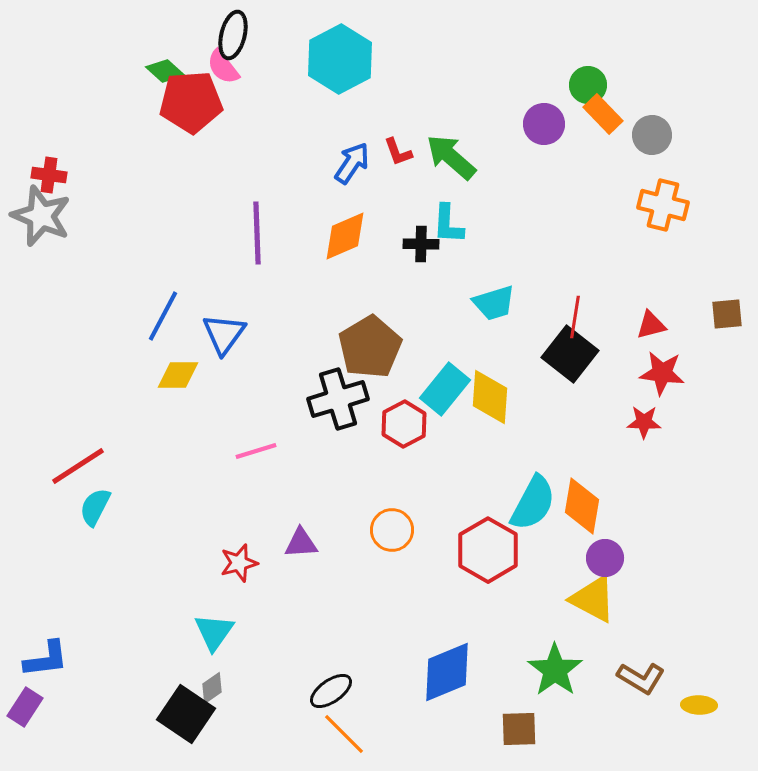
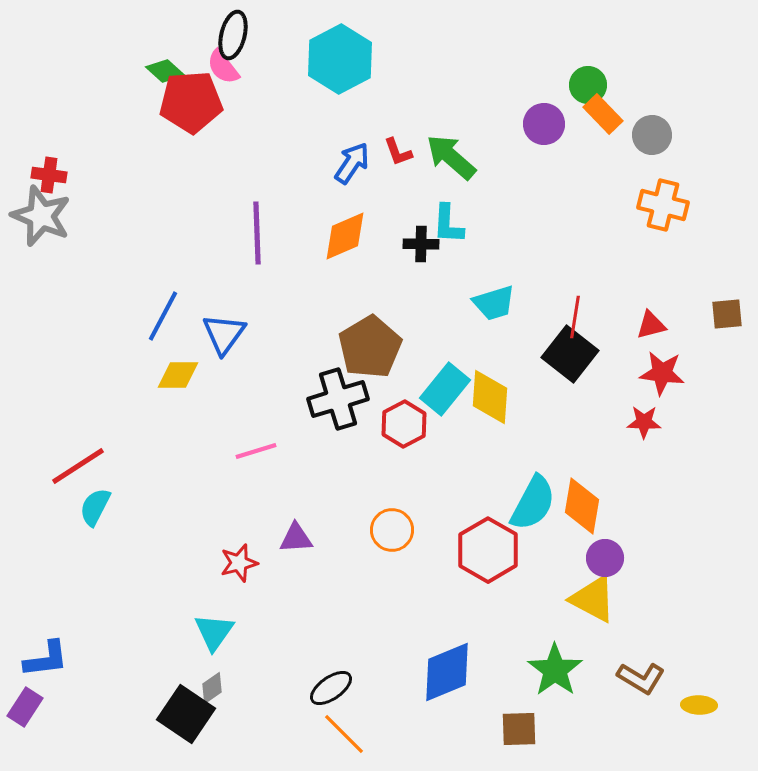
purple triangle at (301, 543): moved 5 px left, 5 px up
black ellipse at (331, 691): moved 3 px up
